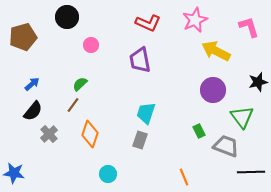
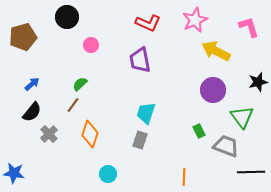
black semicircle: moved 1 px left, 1 px down
orange line: rotated 24 degrees clockwise
